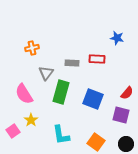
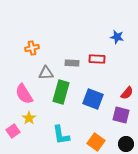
blue star: moved 1 px up
gray triangle: rotated 49 degrees clockwise
yellow star: moved 2 px left, 2 px up
